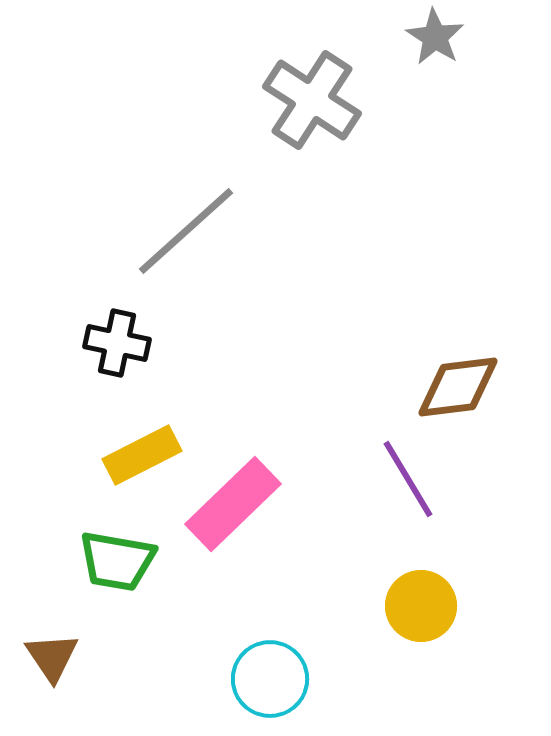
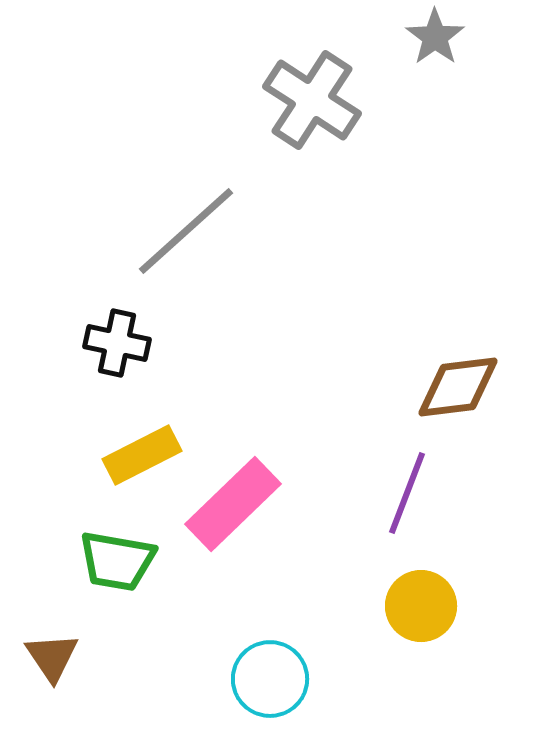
gray star: rotated 4 degrees clockwise
purple line: moved 1 px left, 14 px down; rotated 52 degrees clockwise
